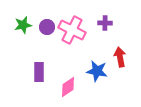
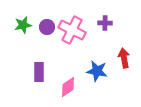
red arrow: moved 4 px right, 1 px down
